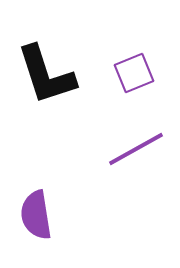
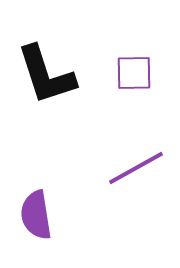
purple square: rotated 21 degrees clockwise
purple line: moved 19 px down
